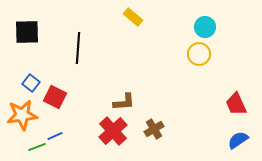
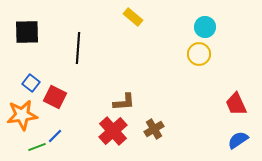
blue line: rotated 21 degrees counterclockwise
